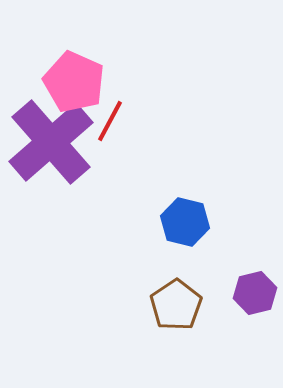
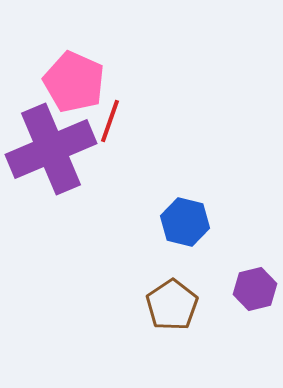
red line: rotated 9 degrees counterclockwise
purple cross: moved 7 px down; rotated 18 degrees clockwise
purple hexagon: moved 4 px up
brown pentagon: moved 4 px left
